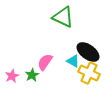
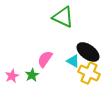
pink semicircle: moved 3 px up
